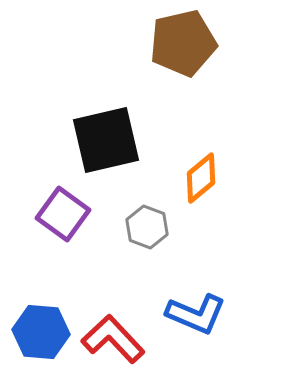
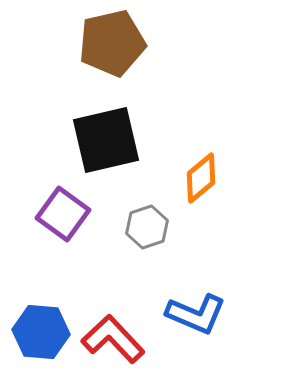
brown pentagon: moved 71 px left
gray hexagon: rotated 21 degrees clockwise
